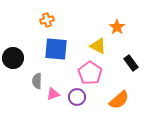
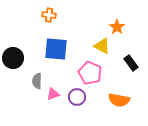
orange cross: moved 2 px right, 5 px up; rotated 24 degrees clockwise
yellow triangle: moved 4 px right
pink pentagon: rotated 10 degrees counterclockwise
orange semicircle: rotated 50 degrees clockwise
